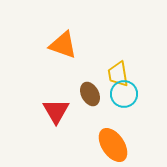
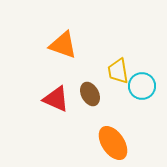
yellow trapezoid: moved 3 px up
cyan circle: moved 18 px right, 8 px up
red triangle: moved 12 px up; rotated 36 degrees counterclockwise
orange ellipse: moved 2 px up
